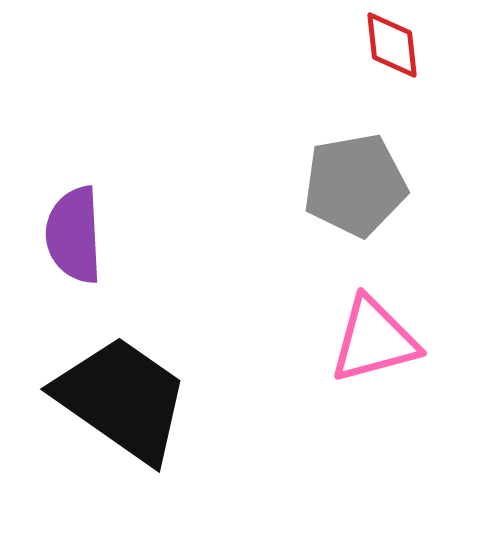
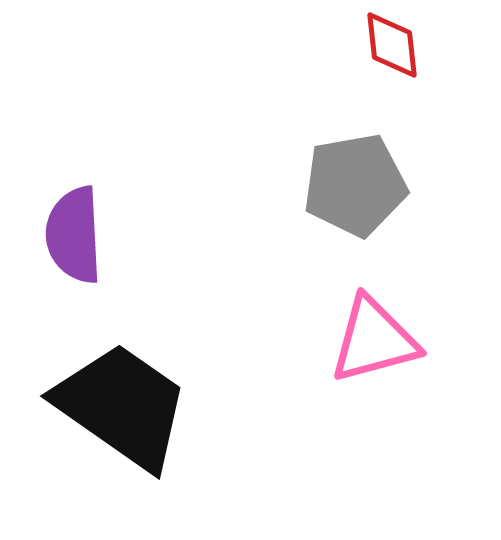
black trapezoid: moved 7 px down
